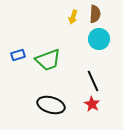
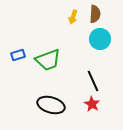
cyan circle: moved 1 px right
